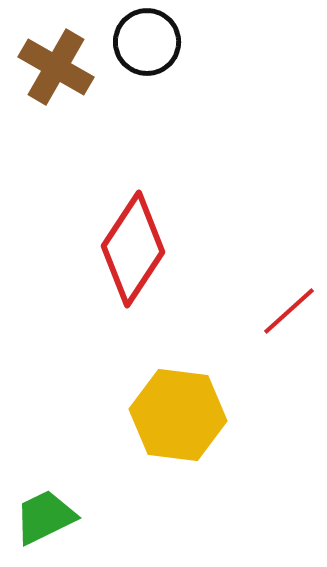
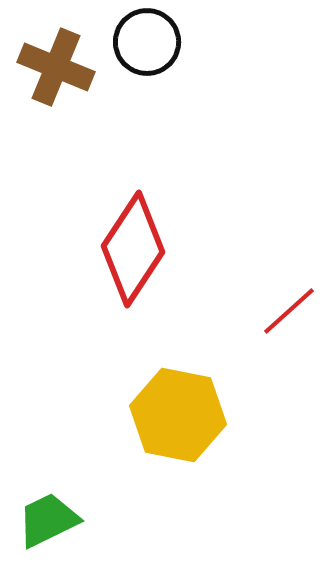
brown cross: rotated 8 degrees counterclockwise
yellow hexagon: rotated 4 degrees clockwise
green trapezoid: moved 3 px right, 3 px down
